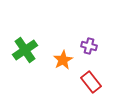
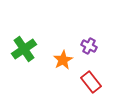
purple cross: rotated 14 degrees clockwise
green cross: moved 1 px left, 1 px up
